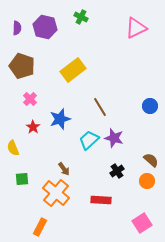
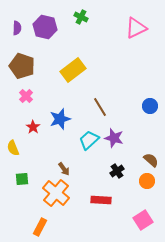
pink cross: moved 4 px left, 3 px up
pink square: moved 1 px right, 3 px up
